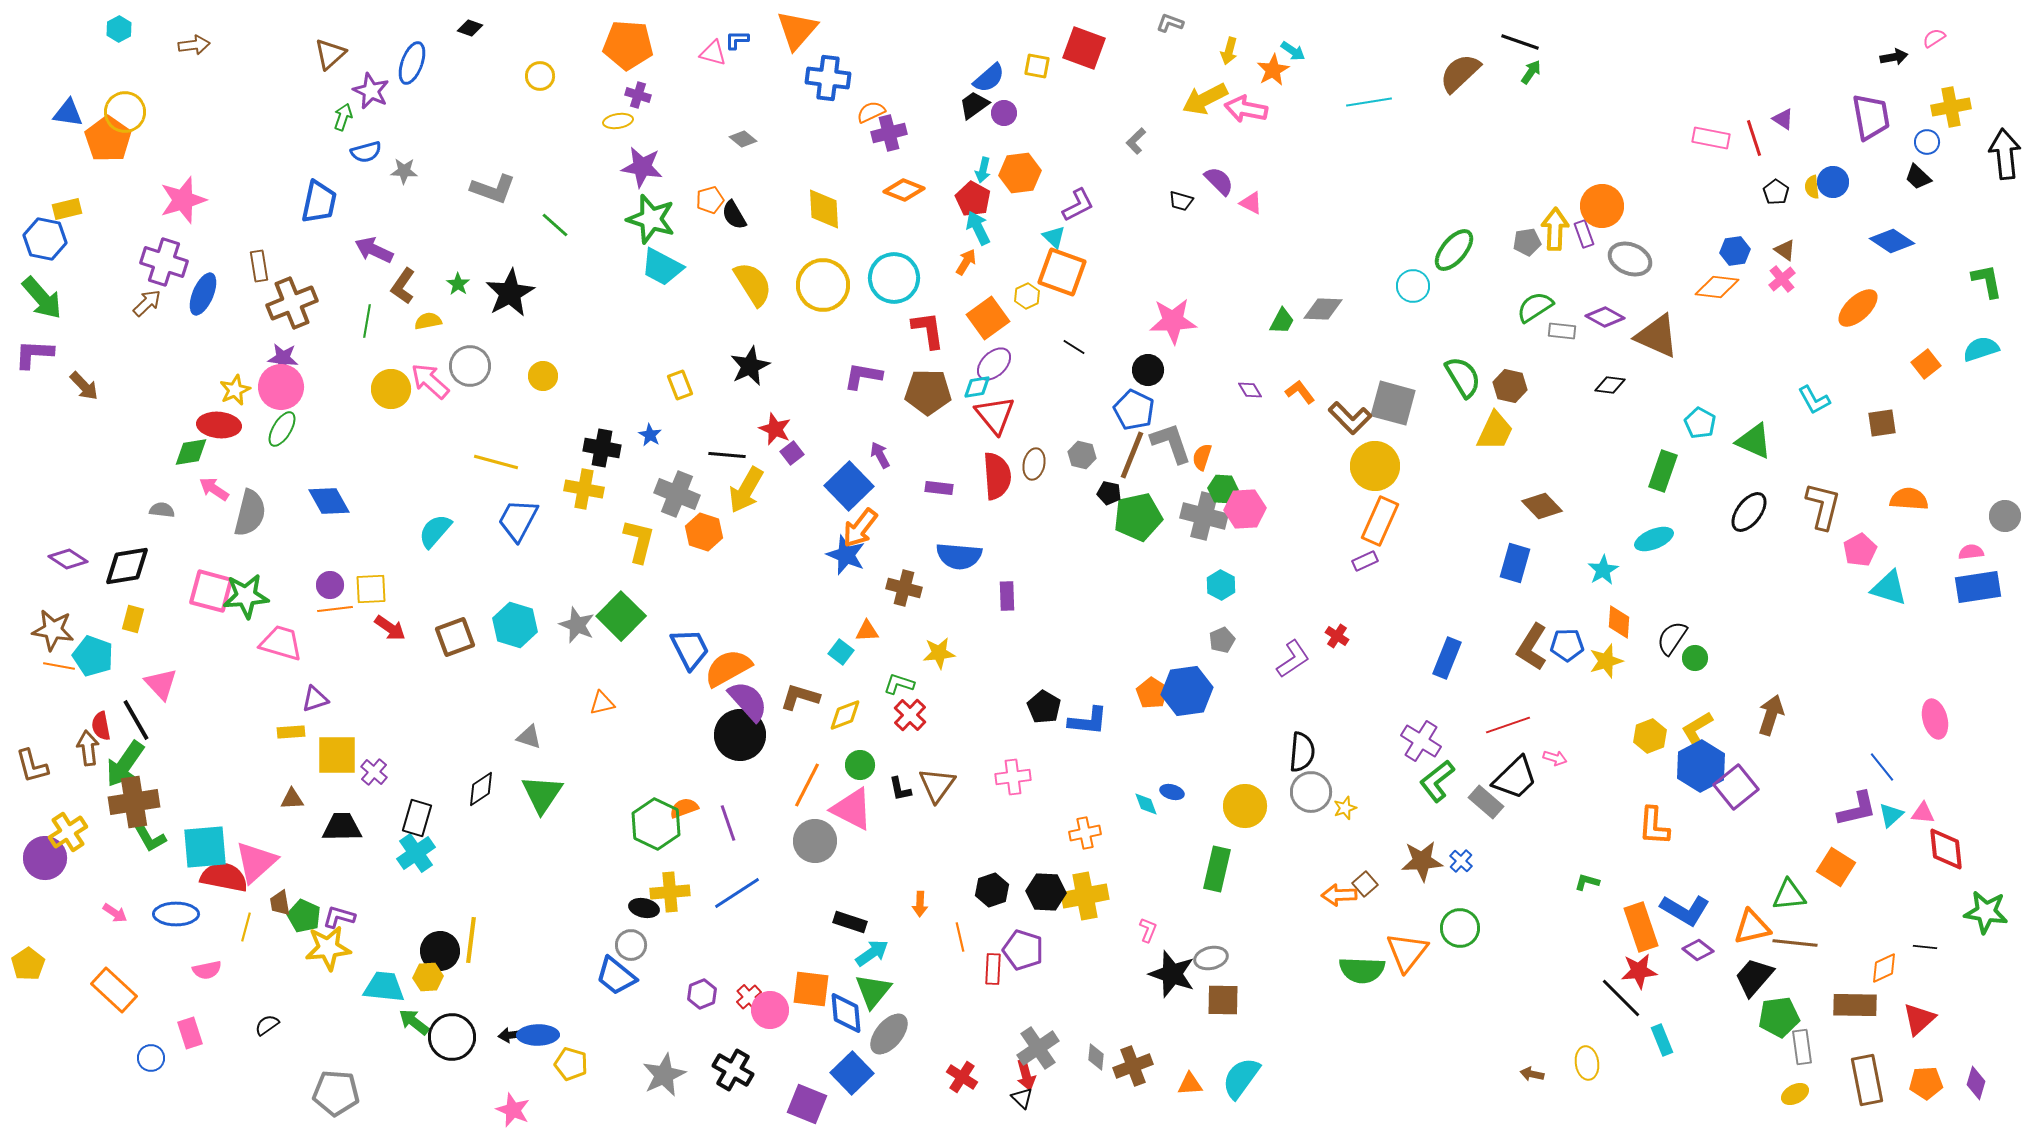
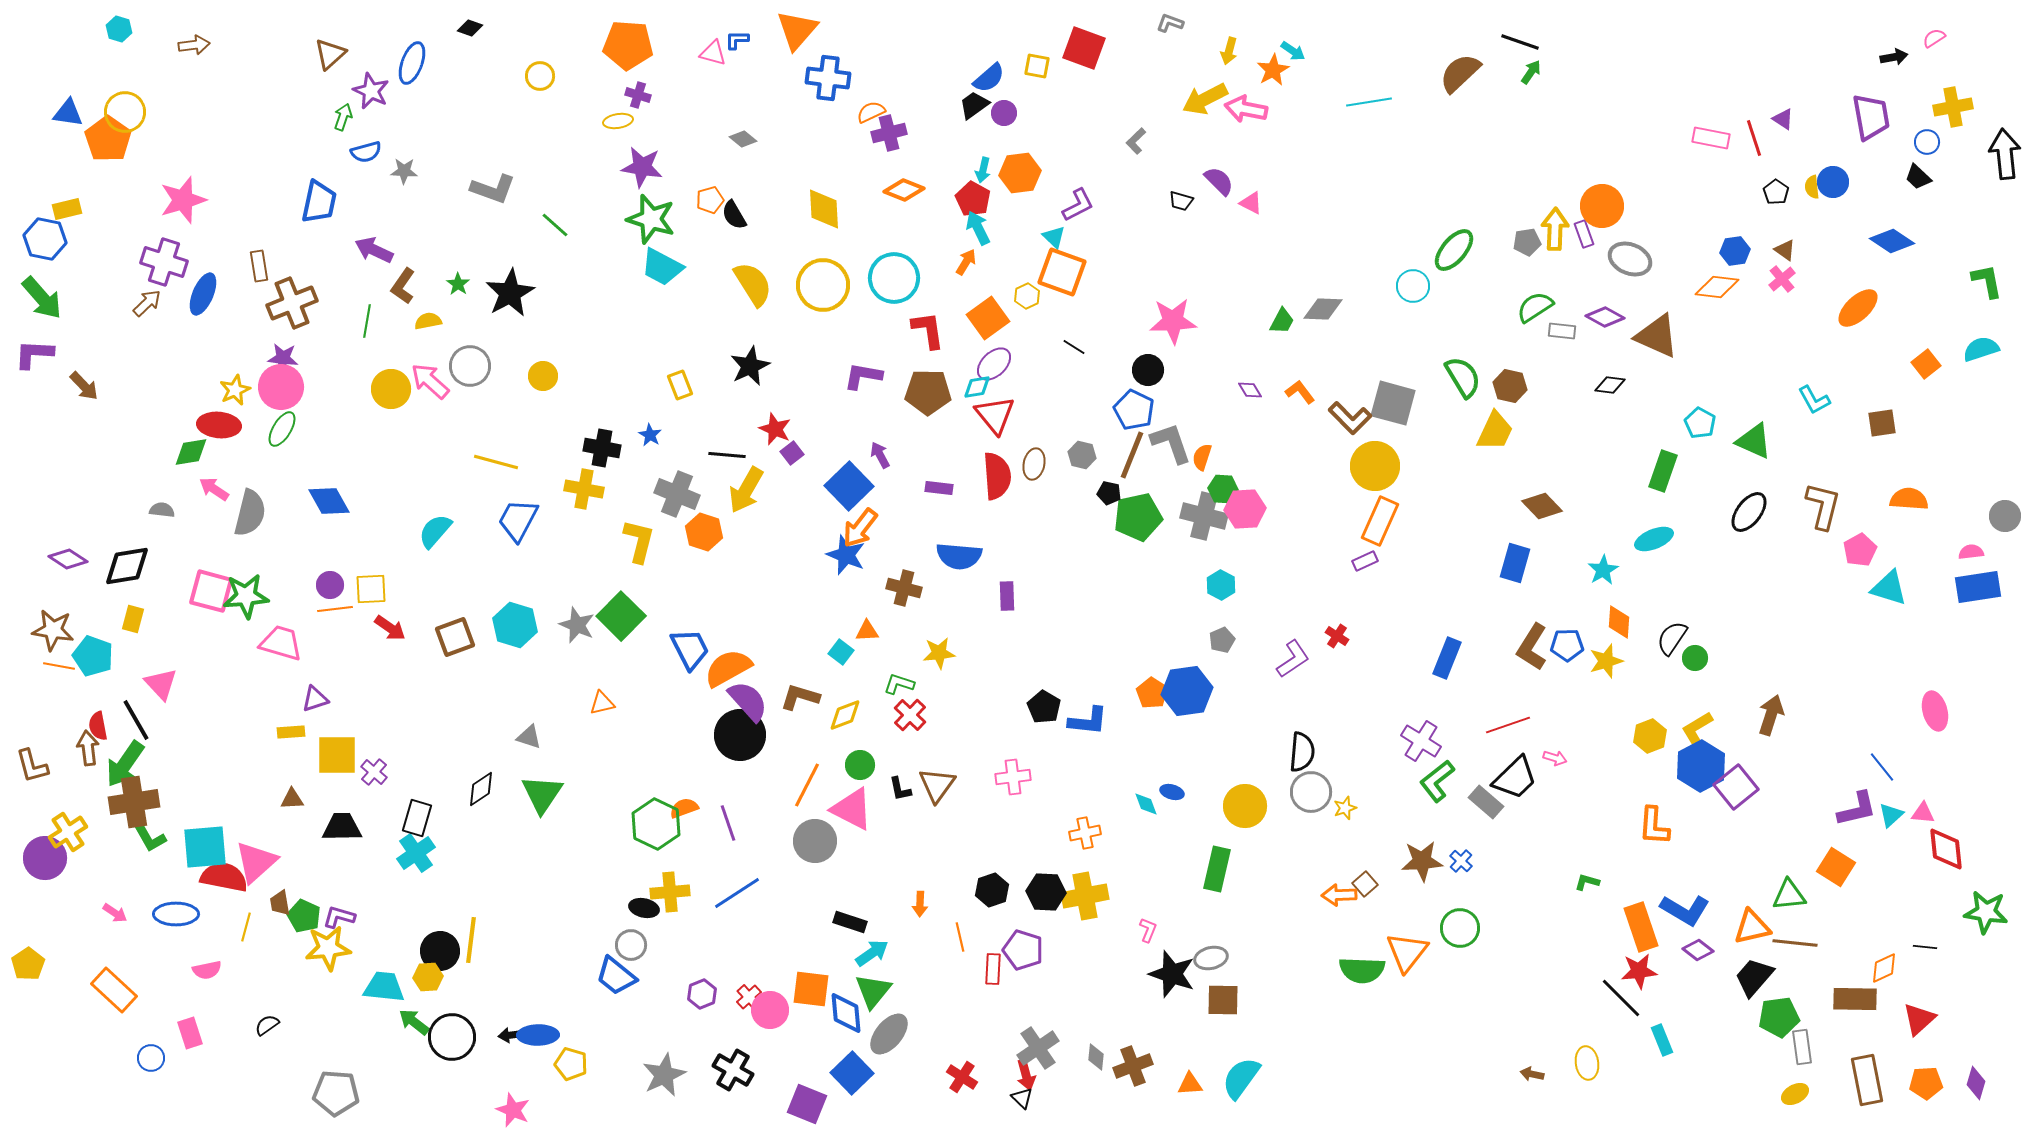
cyan hexagon at (119, 29): rotated 15 degrees counterclockwise
yellow cross at (1951, 107): moved 2 px right
pink ellipse at (1935, 719): moved 8 px up
red semicircle at (101, 726): moved 3 px left
brown rectangle at (1855, 1005): moved 6 px up
